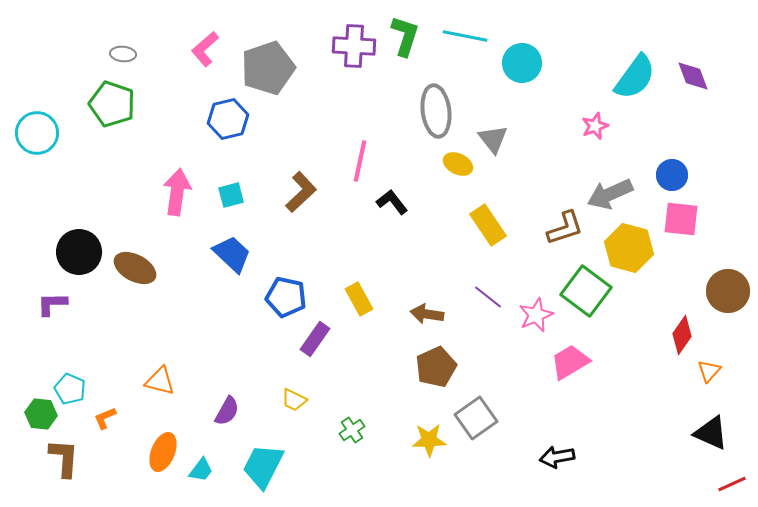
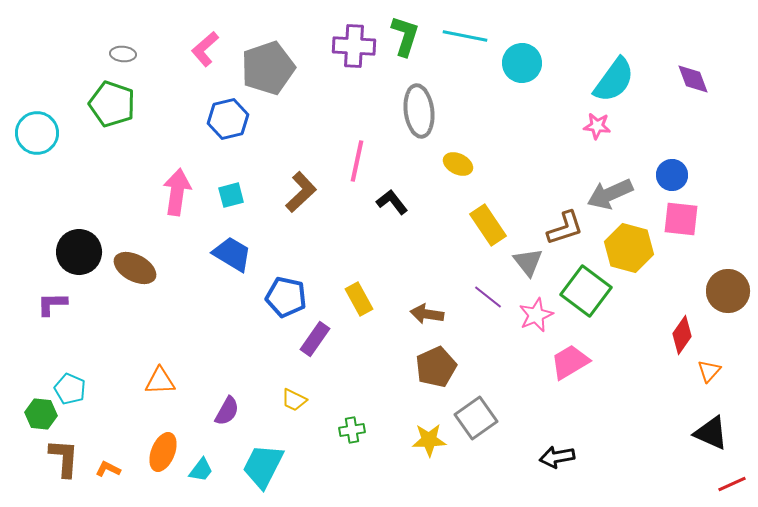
purple diamond at (693, 76): moved 3 px down
cyan semicircle at (635, 77): moved 21 px left, 3 px down
gray ellipse at (436, 111): moved 17 px left
pink star at (595, 126): moved 2 px right; rotated 28 degrees clockwise
gray triangle at (493, 139): moved 35 px right, 123 px down
pink line at (360, 161): moved 3 px left
blue trapezoid at (232, 254): rotated 12 degrees counterclockwise
orange triangle at (160, 381): rotated 16 degrees counterclockwise
orange L-shape at (105, 418): moved 3 px right, 51 px down; rotated 50 degrees clockwise
green cross at (352, 430): rotated 25 degrees clockwise
